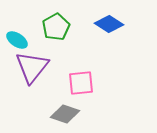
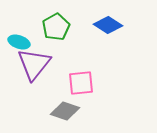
blue diamond: moved 1 px left, 1 px down
cyan ellipse: moved 2 px right, 2 px down; rotated 15 degrees counterclockwise
purple triangle: moved 2 px right, 3 px up
gray diamond: moved 3 px up
